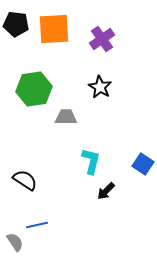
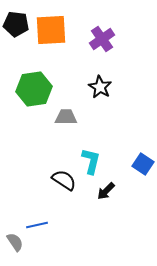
orange square: moved 3 px left, 1 px down
black semicircle: moved 39 px right
